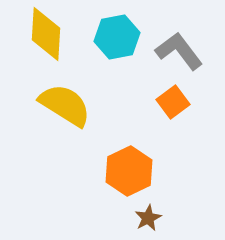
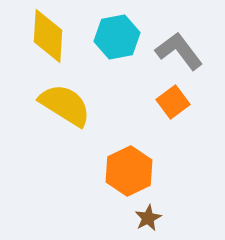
yellow diamond: moved 2 px right, 2 px down
